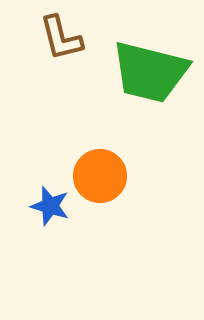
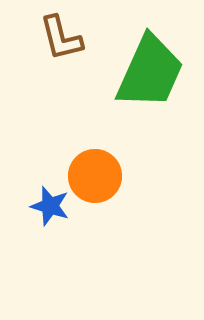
green trapezoid: rotated 80 degrees counterclockwise
orange circle: moved 5 px left
